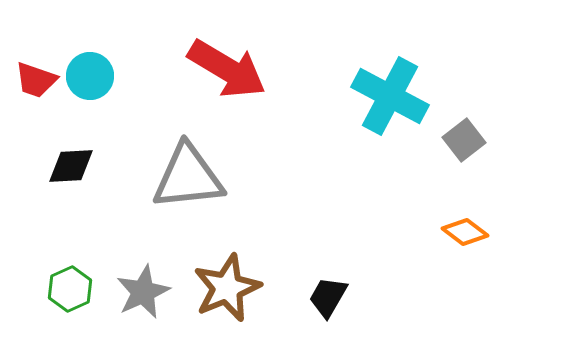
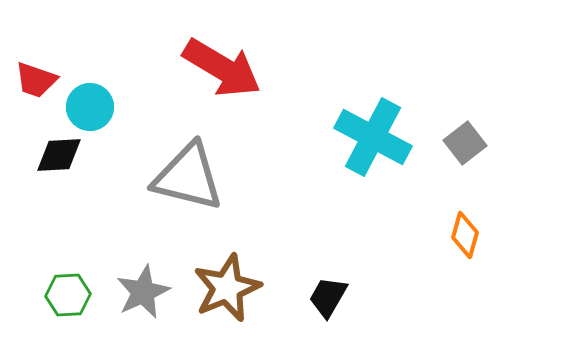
red arrow: moved 5 px left, 1 px up
cyan circle: moved 31 px down
cyan cross: moved 17 px left, 41 px down
gray square: moved 1 px right, 3 px down
black diamond: moved 12 px left, 11 px up
gray triangle: rotated 20 degrees clockwise
orange diamond: moved 3 px down; rotated 69 degrees clockwise
green hexagon: moved 2 px left, 6 px down; rotated 21 degrees clockwise
